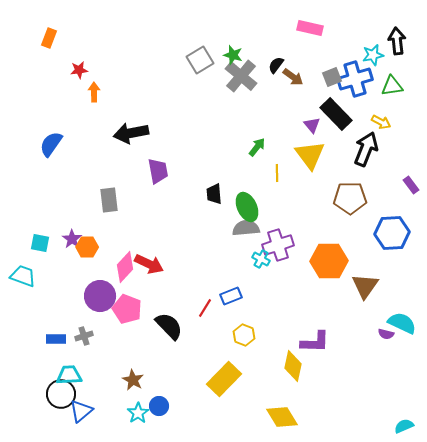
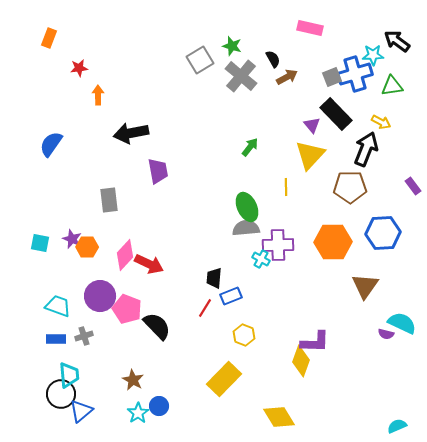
black arrow at (397, 41): rotated 48 degrees counterclockwise
green star at (233, 55): moved 1 px left, 9 px up
cyan star at (373, 55): rotated 10 degrees clockwise
black semicircle at (276, 65): moved 3 px left, 6 px up; rotated 114 degrees clockwise
red star at (79, 70): moved 2 px up
brown arrow at (293, 77): moved 6 px left; rotated 65 degrees counterclockwise
blue cross at (355, 79): moved 5 px up
orange arrow at (94, 92): moved 4 px right, 3 px down
green arrow at (257, 147): moved 7 px left
yellow triangle at (310, 155): rotated 20 degrees clockwise
yellow line at (277, 173): moved 9 px right, 14 px down
purple rectangle at (411, 185): moved 2 px right, 1 px down
black trapezoid at (214, 194): moved 84 px down; rotated 10 degrees clockwise
brown pentagon at (350, 198): moved 11 px up
blue hexagon at (392, 233): moved 9 px left
purple star at (72, 239): rotated 12 degrees counterclockwise
purple cross at (278, 245): rotated 16 degrees clockwise
orange hexagon at (329, 261): moved 4 px right, 19 px up
pink diamond at (125, 267): moved 12 px up
cyan trapezoid at (23, 276): moved 35 px right, 30 px down
black semicircle at (169, 326): moved 12 px left
yellow diamond at (293, 366): moved 8 px right, 5 px up; rotated 8 degrees clockwise
cyan trapezoid at (69, 375): rotated 88 degrees clockwise
yellow diamond at (282, 417): moved 3 px left
cyan semicircle at (404, 426): moved 7 px left
